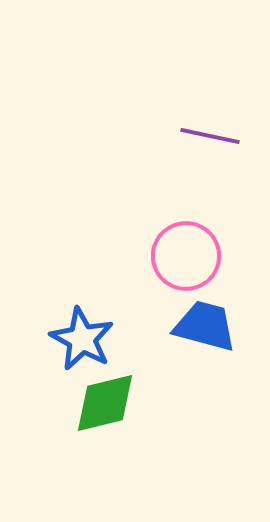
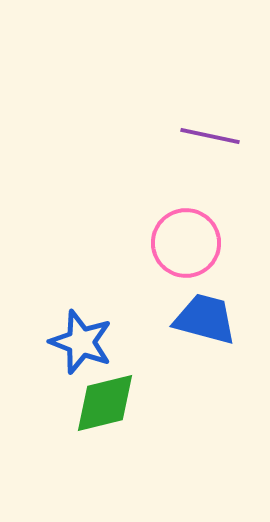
pink circle: moved 13 px up
blue trapezoid: moved 7 px up
blue star: moved 1 px left, 3 px down; rotated 8 degrees counterclockwise
